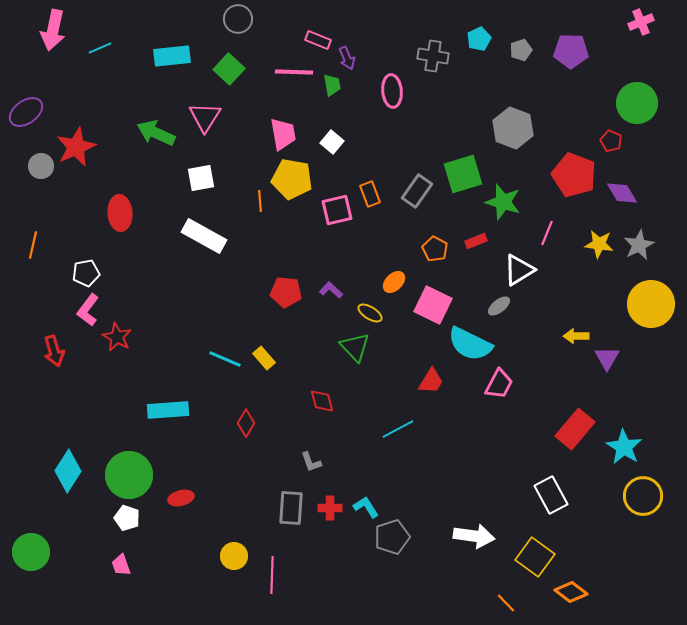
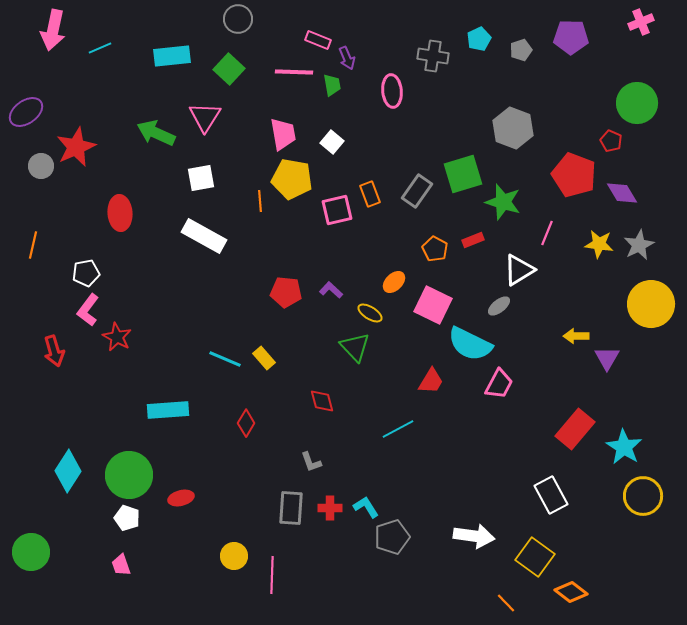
purple pentagon at (571, 51): moved 14 px up
red rectangle at (476, 241): moved 3 px left, 1 px up
